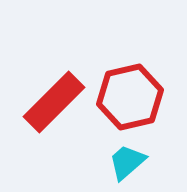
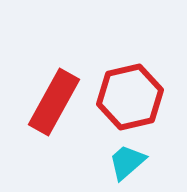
red rectangle: rotated 16 degrees counterclockwise
